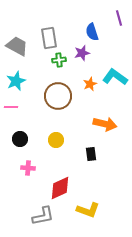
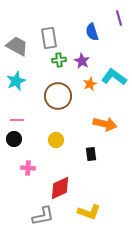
purple star: moved 8 px down; rotated 28 degrees counterclockwise
cyan L-shape: moved 1 px left
pink line: moved 6 px right, 13 px down
black circle: moved 6 px left
yellow L-shape: moved 1 px right, 2 px down
